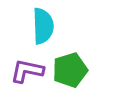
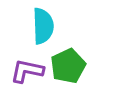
green pentagon: moved 2 px left, 4 px up; rotated 8 degrees counterclockwise
